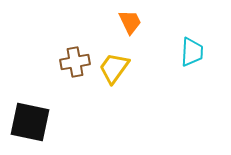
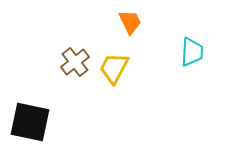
brown cross: rotated 28 degrees counterclockwise
yellow trapezoid: rotated 8 degrees counterclockwise
